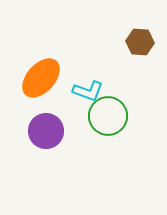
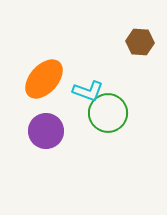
orange ellipse: moved 3 px right, 1 px down
green circle: moved 3 px up
